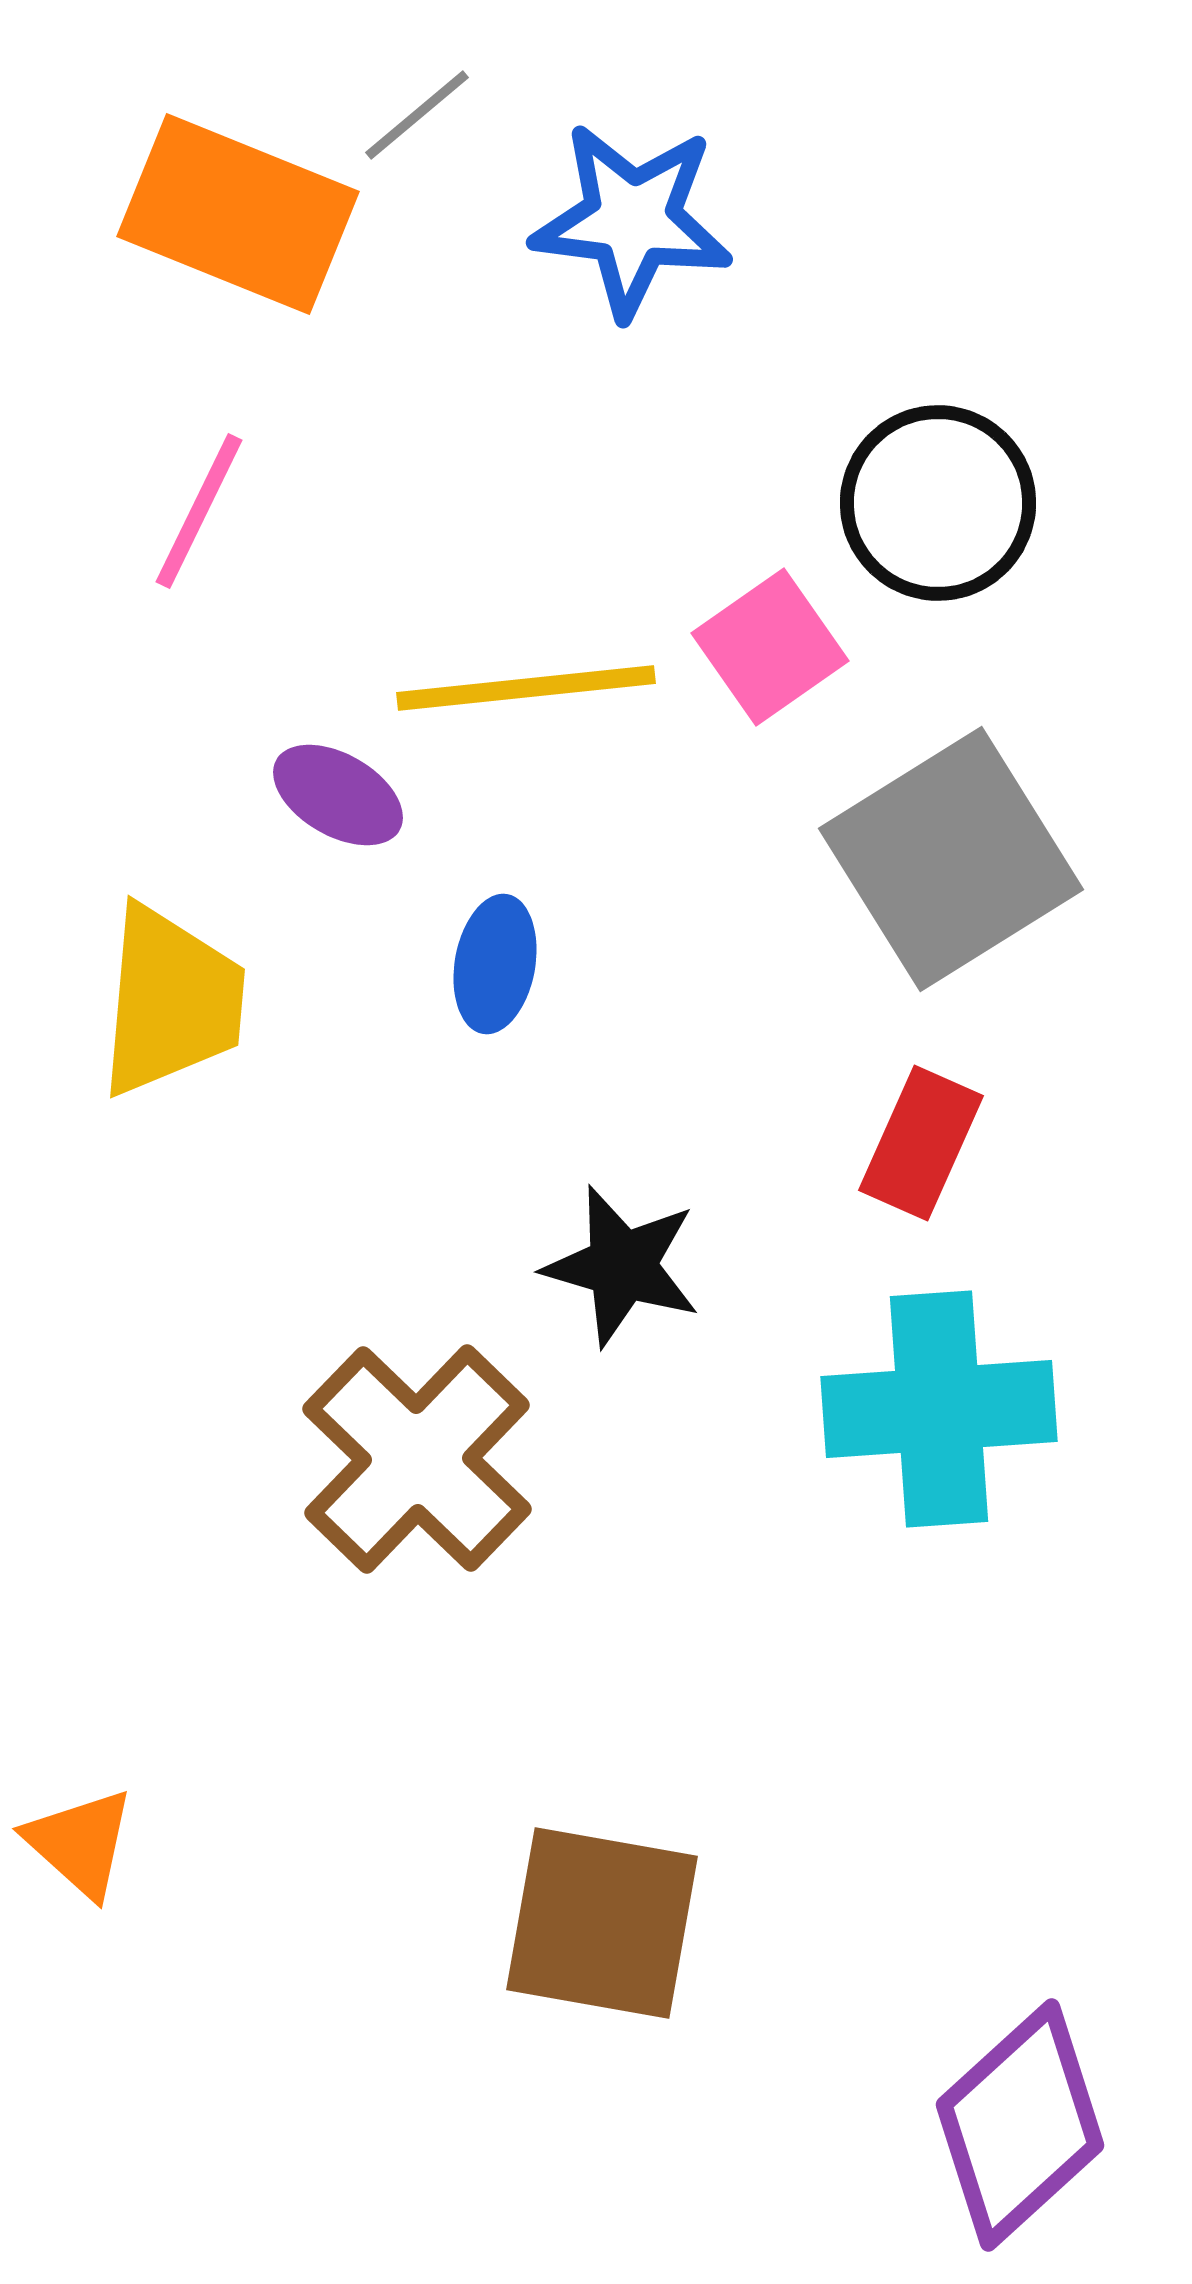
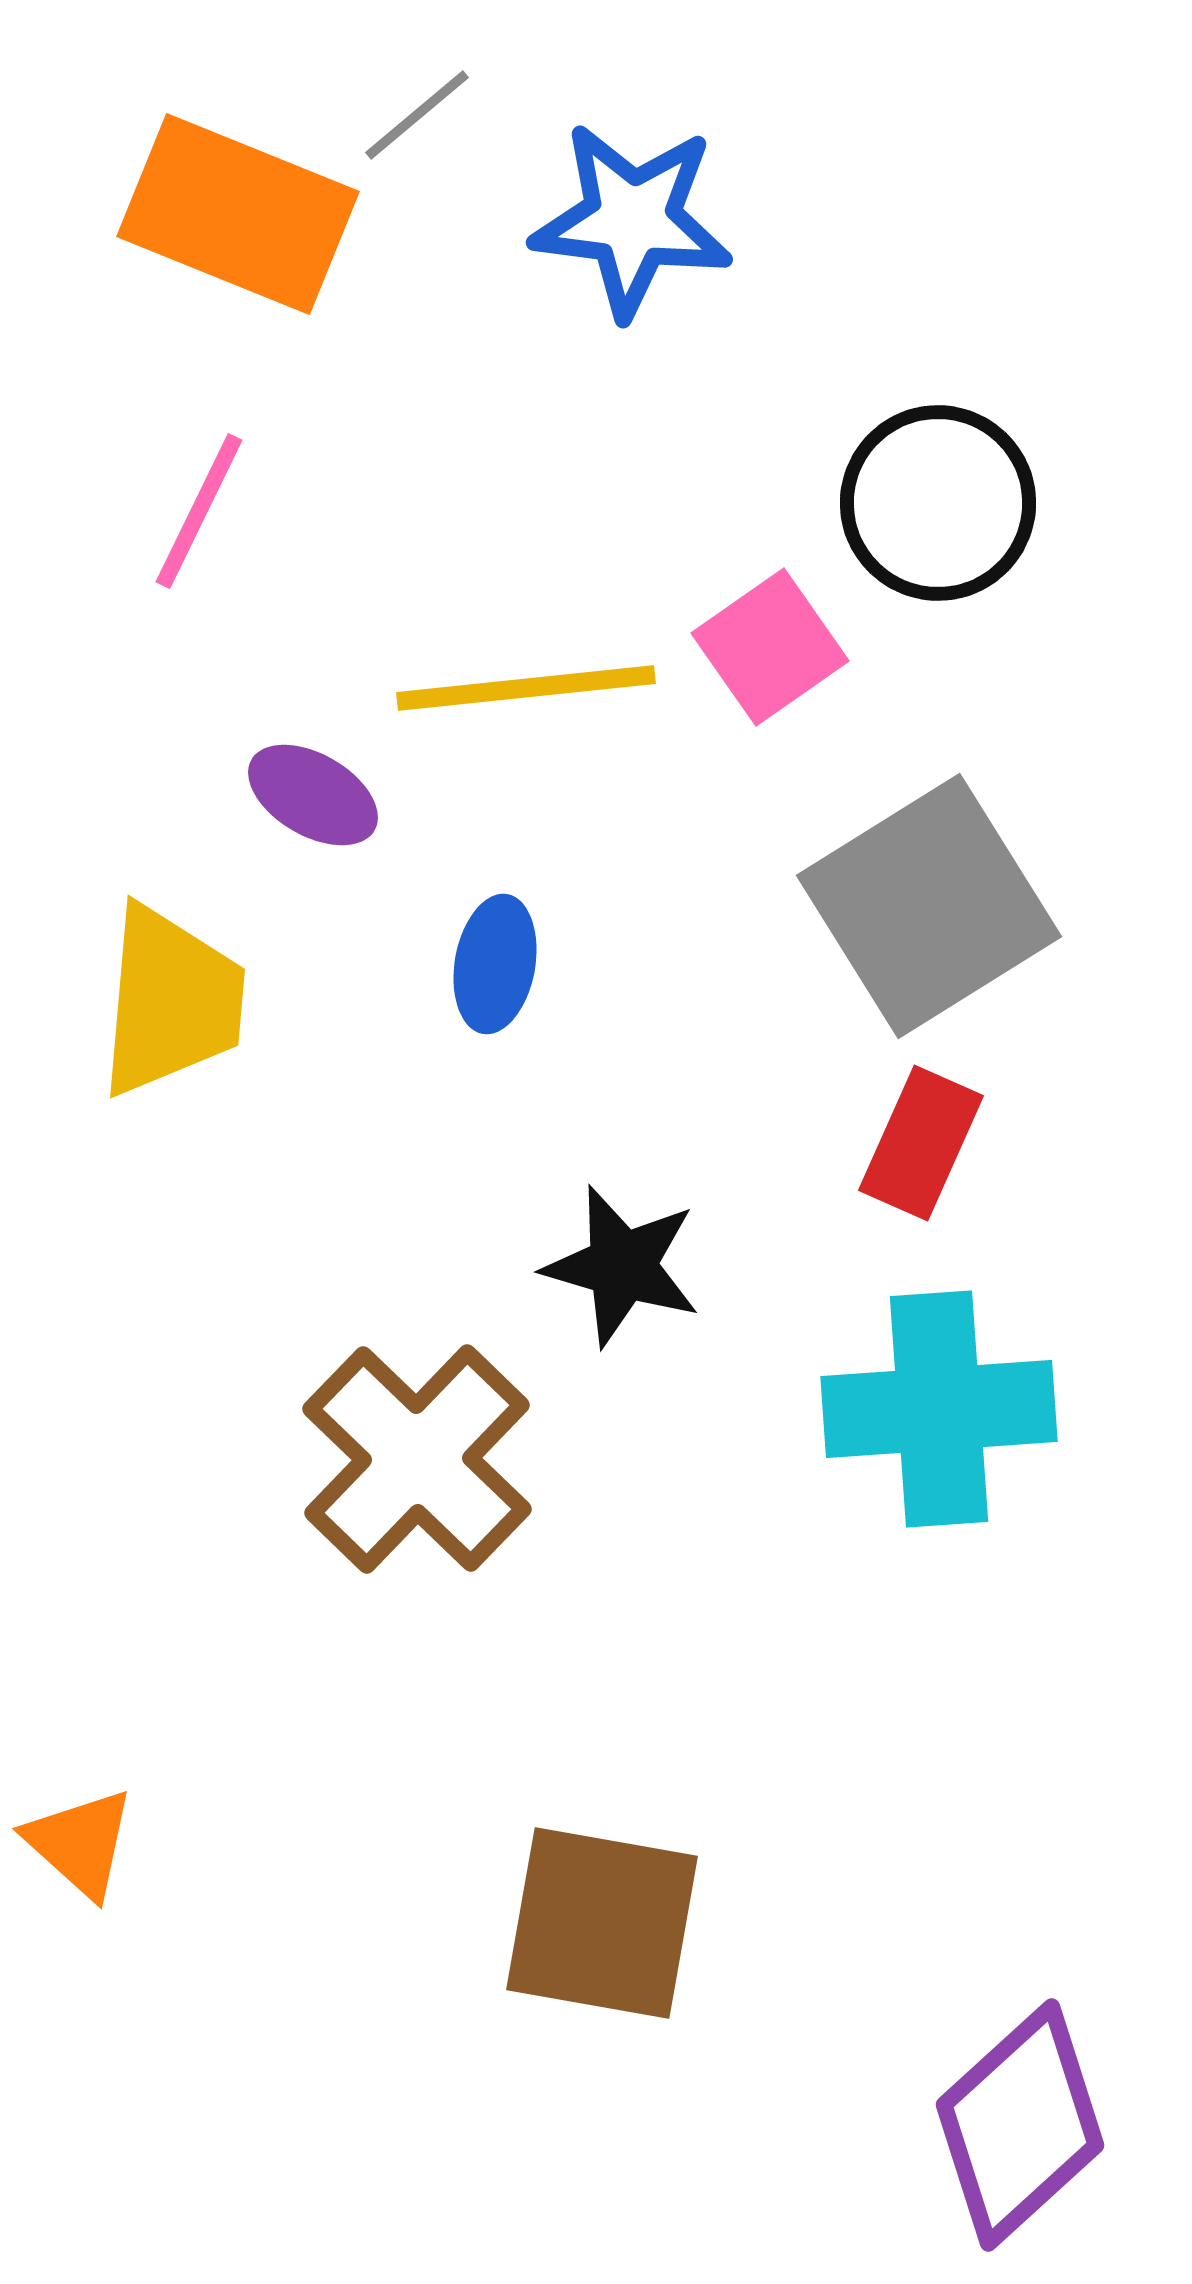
purple ellipse: moved 25 px left
gray square: moved 22 px left, 47 px down
